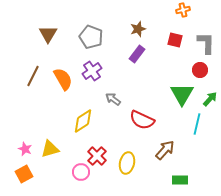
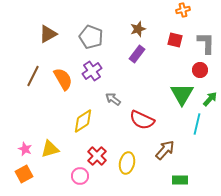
brown triangle: rotated 30 degrees clockwise
pink circle: moved 1 px left, 4 px down
